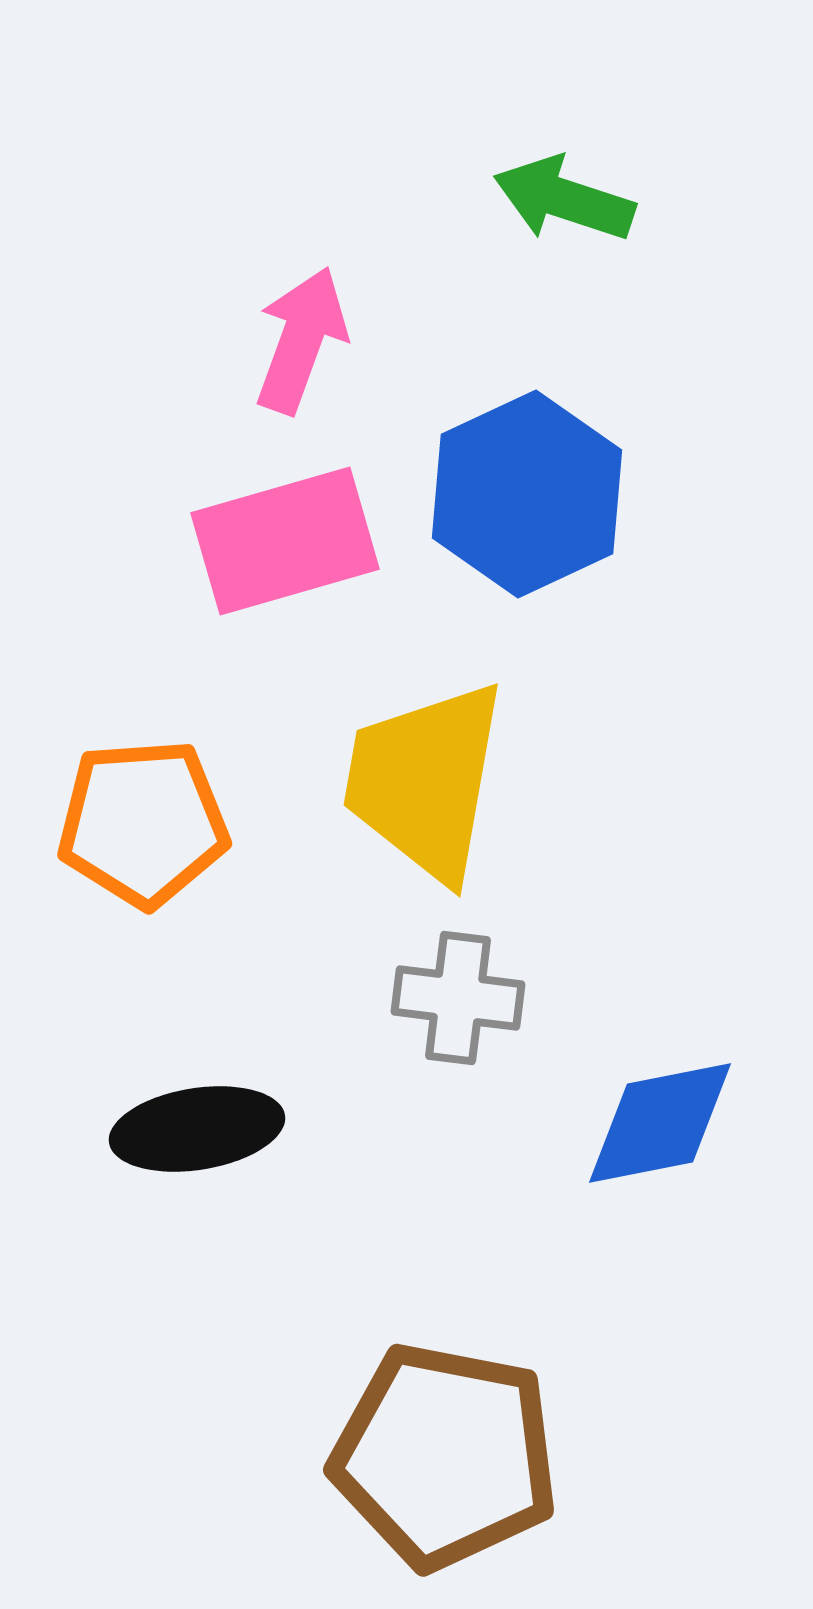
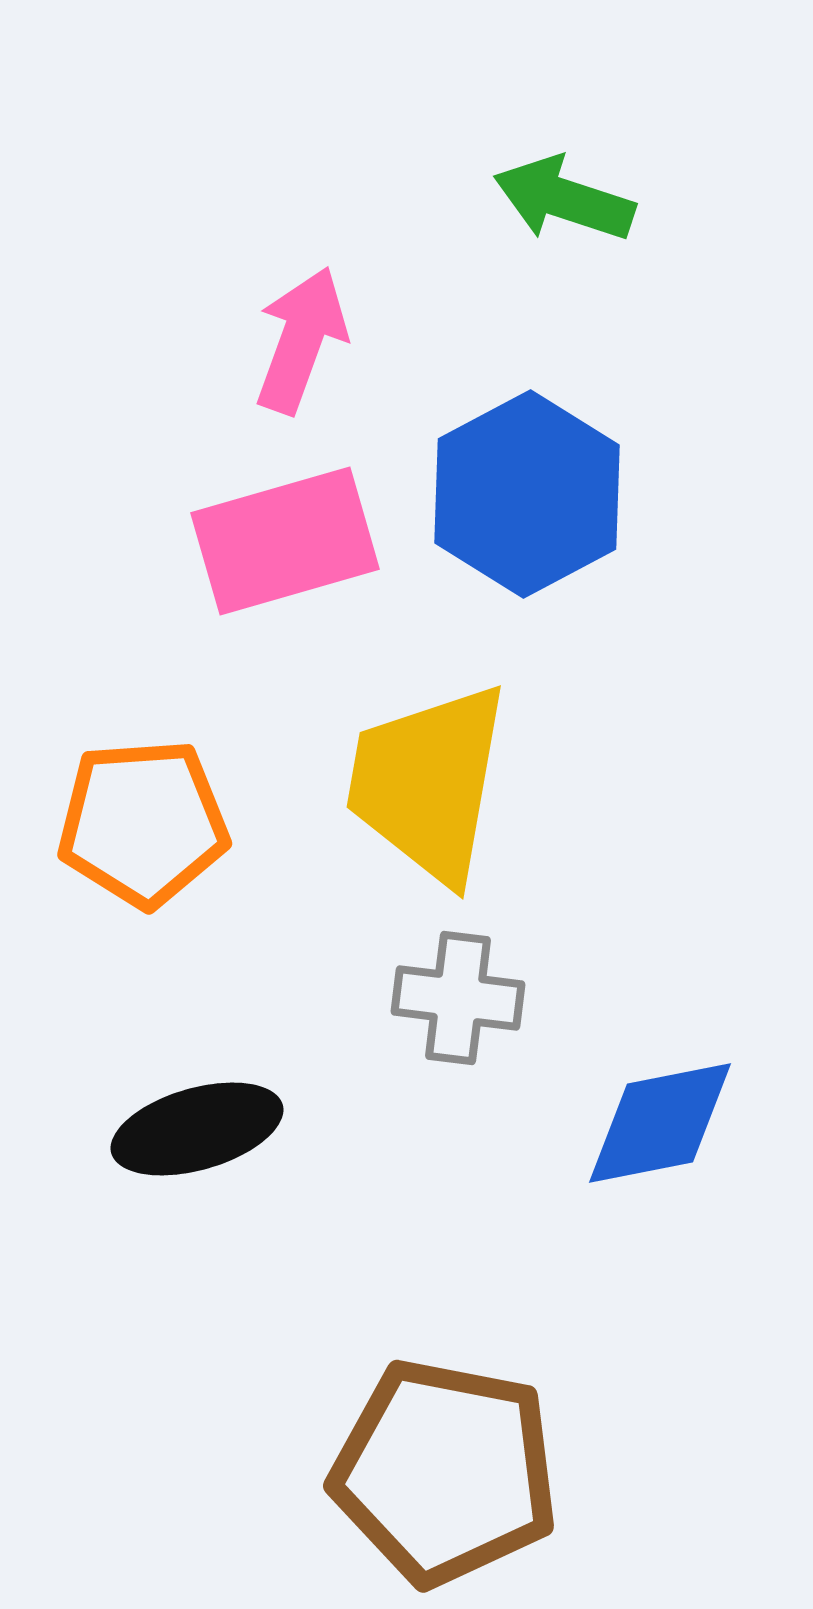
blue hexagon: rotated 3 degrees counterclockwise
yellow trapezoid: moved 3 px right, 2 px down
black ellipse: rotated 7 degrees counterclockwise
brown pentagon: moved 16 px down
